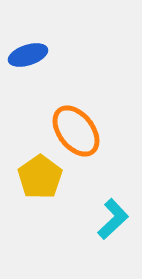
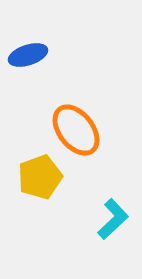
orange ellipse: moved 1 px up
yellow pentagon: rotated 15 degrees clockwise
